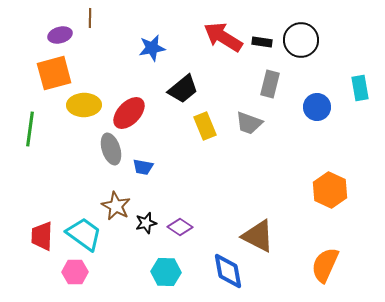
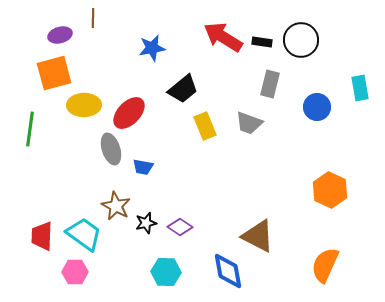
brown line: moved 3 px right
